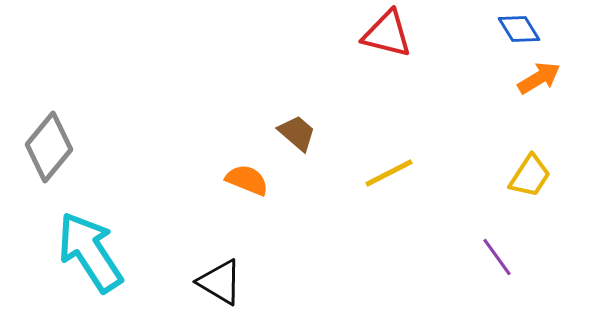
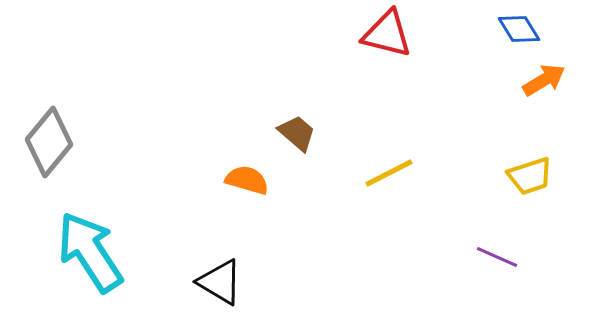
orange arrow: moved 5 px right, 2 px down
gray diamond: moved 5 px up
yellow trapezoid: rotated 39 degrees clockwise
orange semicircle: rotated 6 degrees counterclockwise
purple line: rotated 30 degrees counterclockwise
